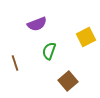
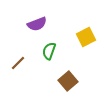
brown line: moved 3 px right; rotated 63 degrees clockwise
